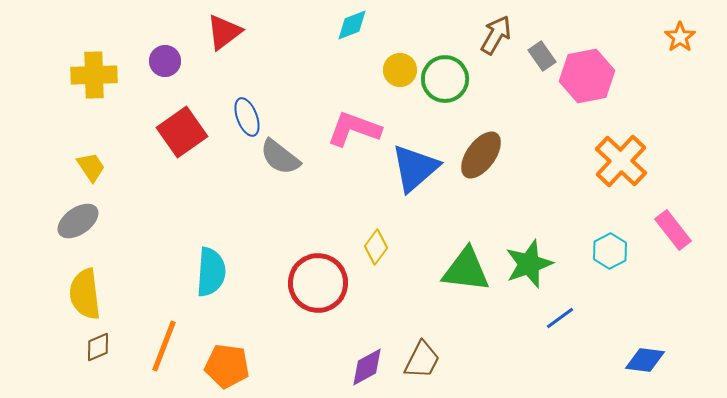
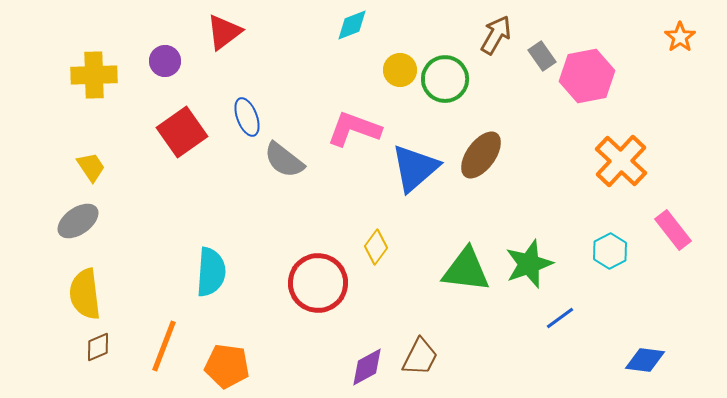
gray semicircle: moved 4 px right, 3 px down
brown trapezoid: moved 2 px left, 3 px up
